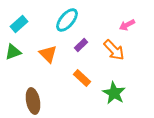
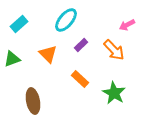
cyan ellipse: moved 1 px left
green triangle: moved 1 px left, 7 px down
orange rectangle: moved 2 px left, 1 px down
